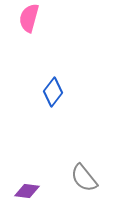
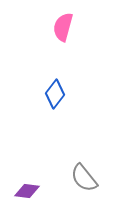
pink semicircle: moved 34 px right, 9 px down
blue diamond: moved 2 px right, 2 px down
